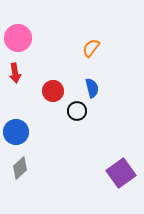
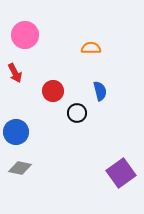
pink circle: moved 7 px right, 3 px up
orange semicircle: rotated 54 degrees clockwise
red arrow: rotated 18 degrees counterclockwise
blue semicircle: moved 8 px right, 3 px down
black circle: moved 2 px down
gray diamond: rotated 55 degrees clockwise
